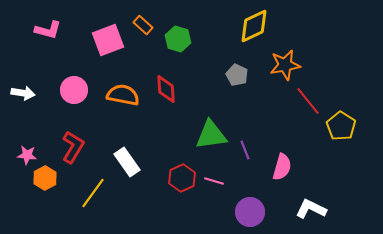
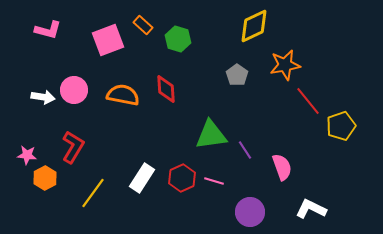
gray pentagon: rotated 10 degrees clockwise
white arrow: moved 20 px right, 4 px down
yellow pentagon: rotated 20 degrees clockwise
purple line: rotated 12 degrees counterclockwise
white rectangle: moved 15 px right, 16 px down; rotated 68 degrees clockwise
pink semicircle: rotated 36 degrees counterclockwise
